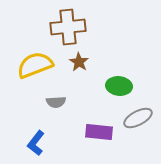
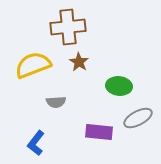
yellow semicircle: moved 2 px left
